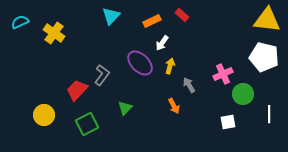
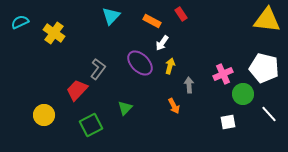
red rectangle: moved 1 px left, 1 px up; rotated 16 degrees clockwise
orange rectangle: rotated 54 degrees clockwise
white pentagon: moved 11 px down
gray L-shape: moved 4 px left, 6 px up
gray arrow: rotated 28 degrees clockwise
white line: rotated 42 degrees counterclockwise
green square: moved 4 px right, 1 px down
